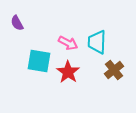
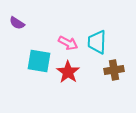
purple semicircle: rotated 28 degrees counterclockwise
brown cross: rotated 30 degrees clockwise
